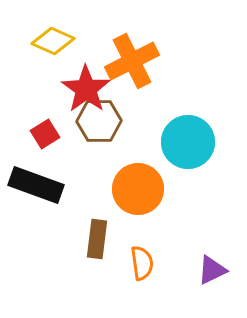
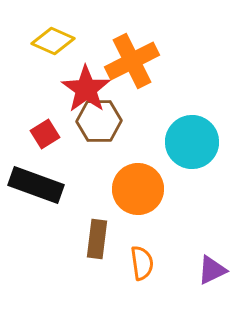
cyan circle: moved 4 px right
